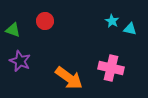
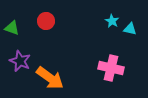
red circle: moved 1 px right
green triangle: moved 1 px left, 2 px up
orange arrow: moved 19 px left
